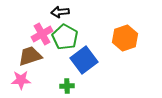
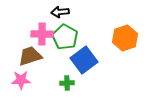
pink cross: rotated 30 degrees clockwise
green cross: moved 3 px up
